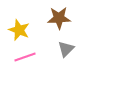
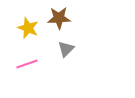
yellow star: moved 9 px right, 2 px up
pink line: moved 2 px right, 7 px down
